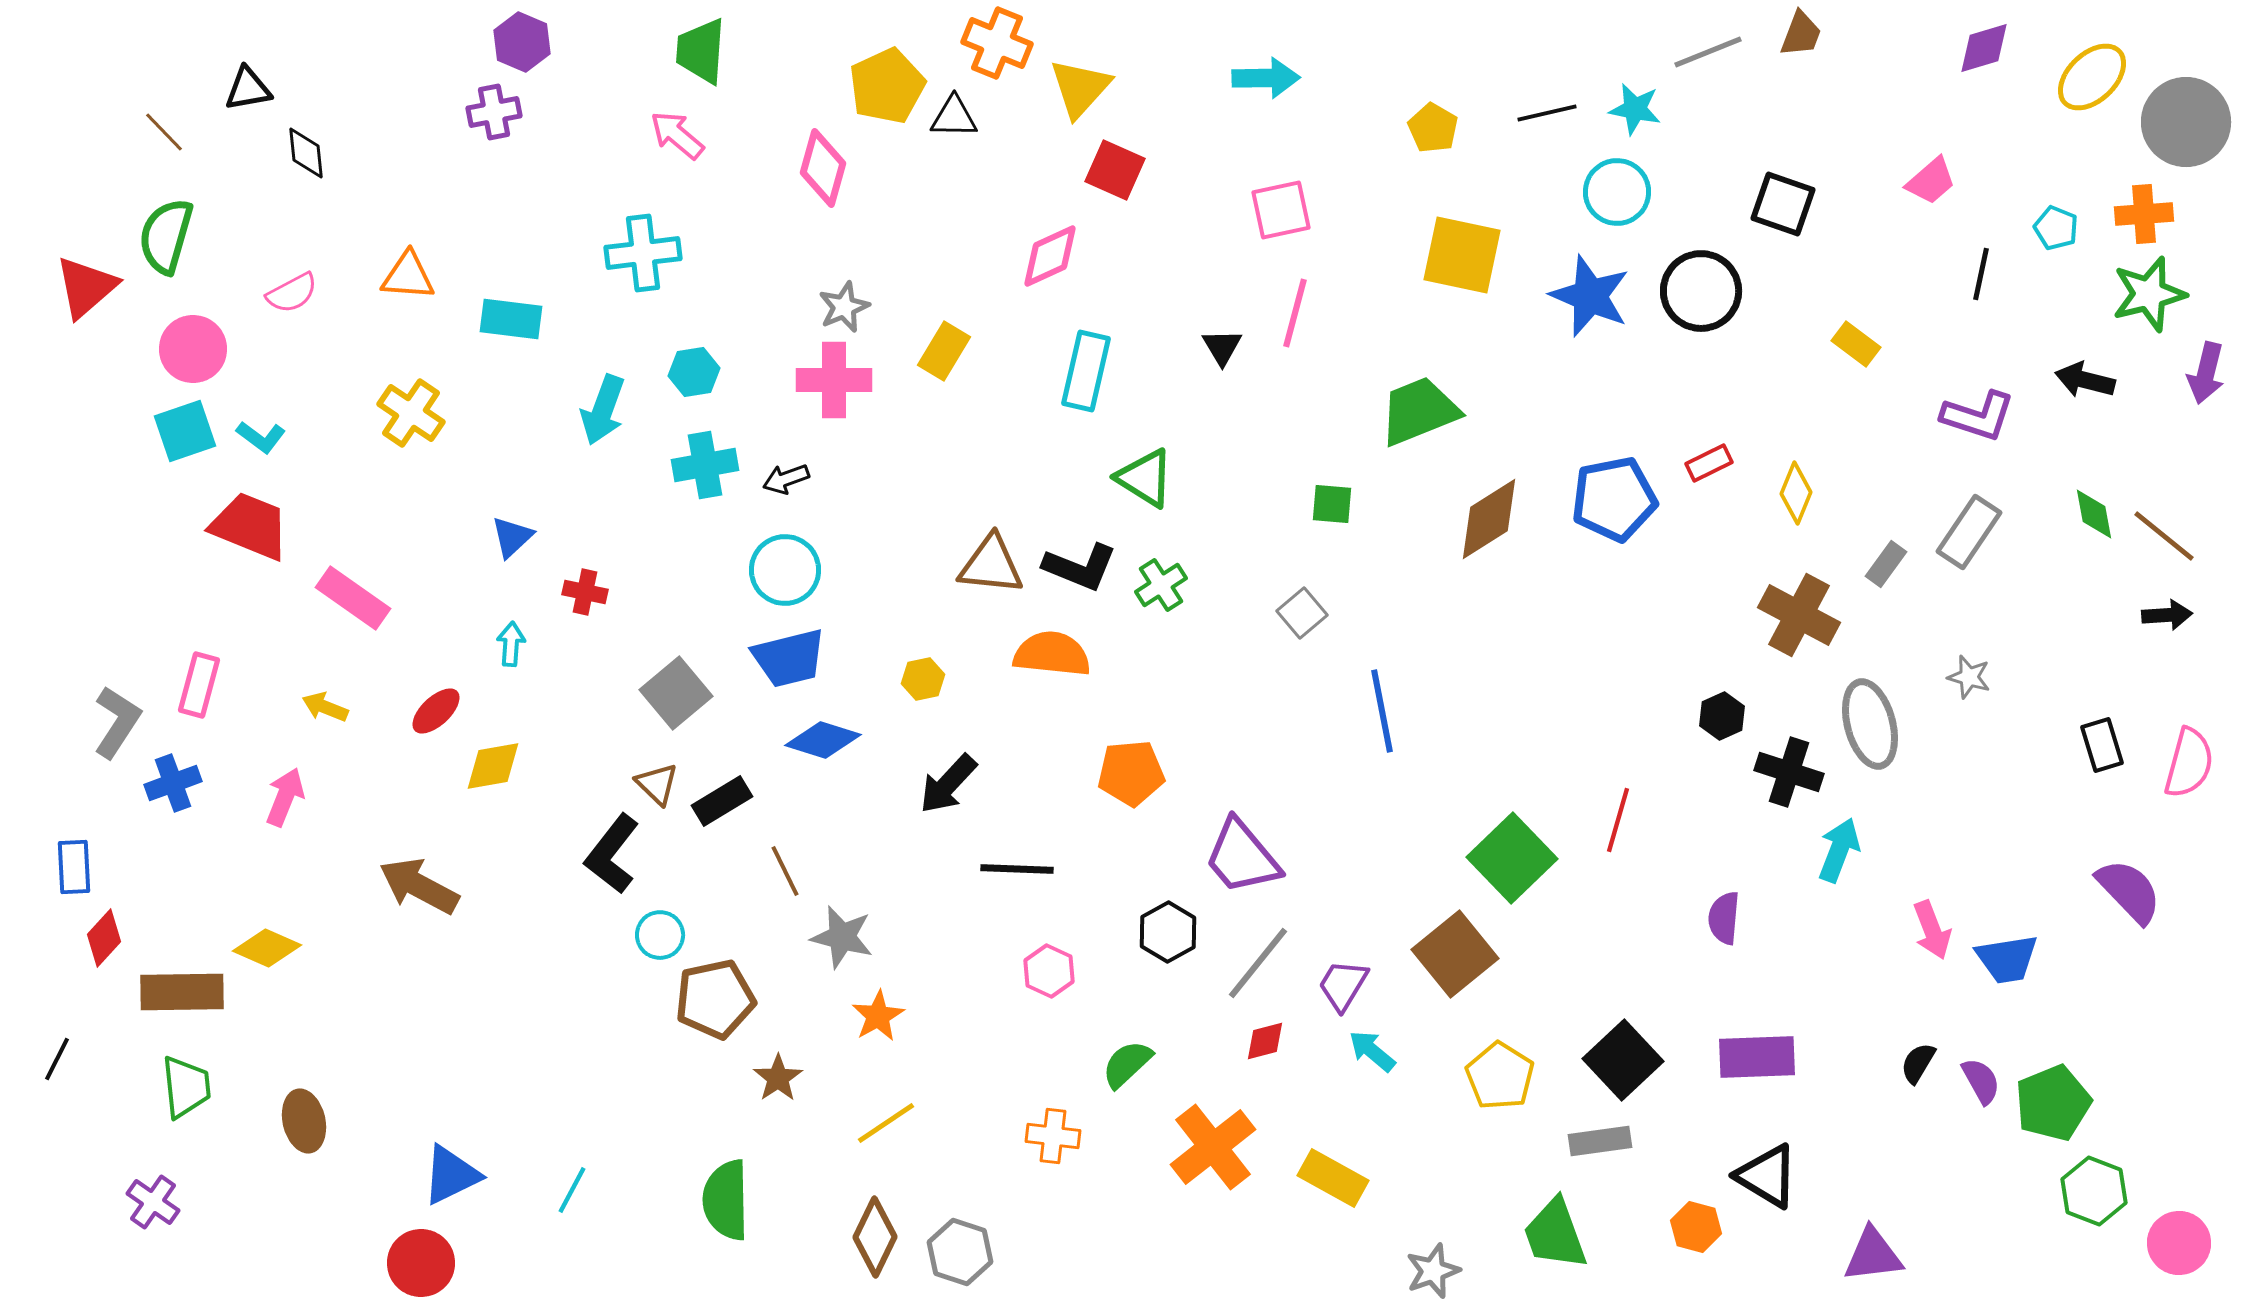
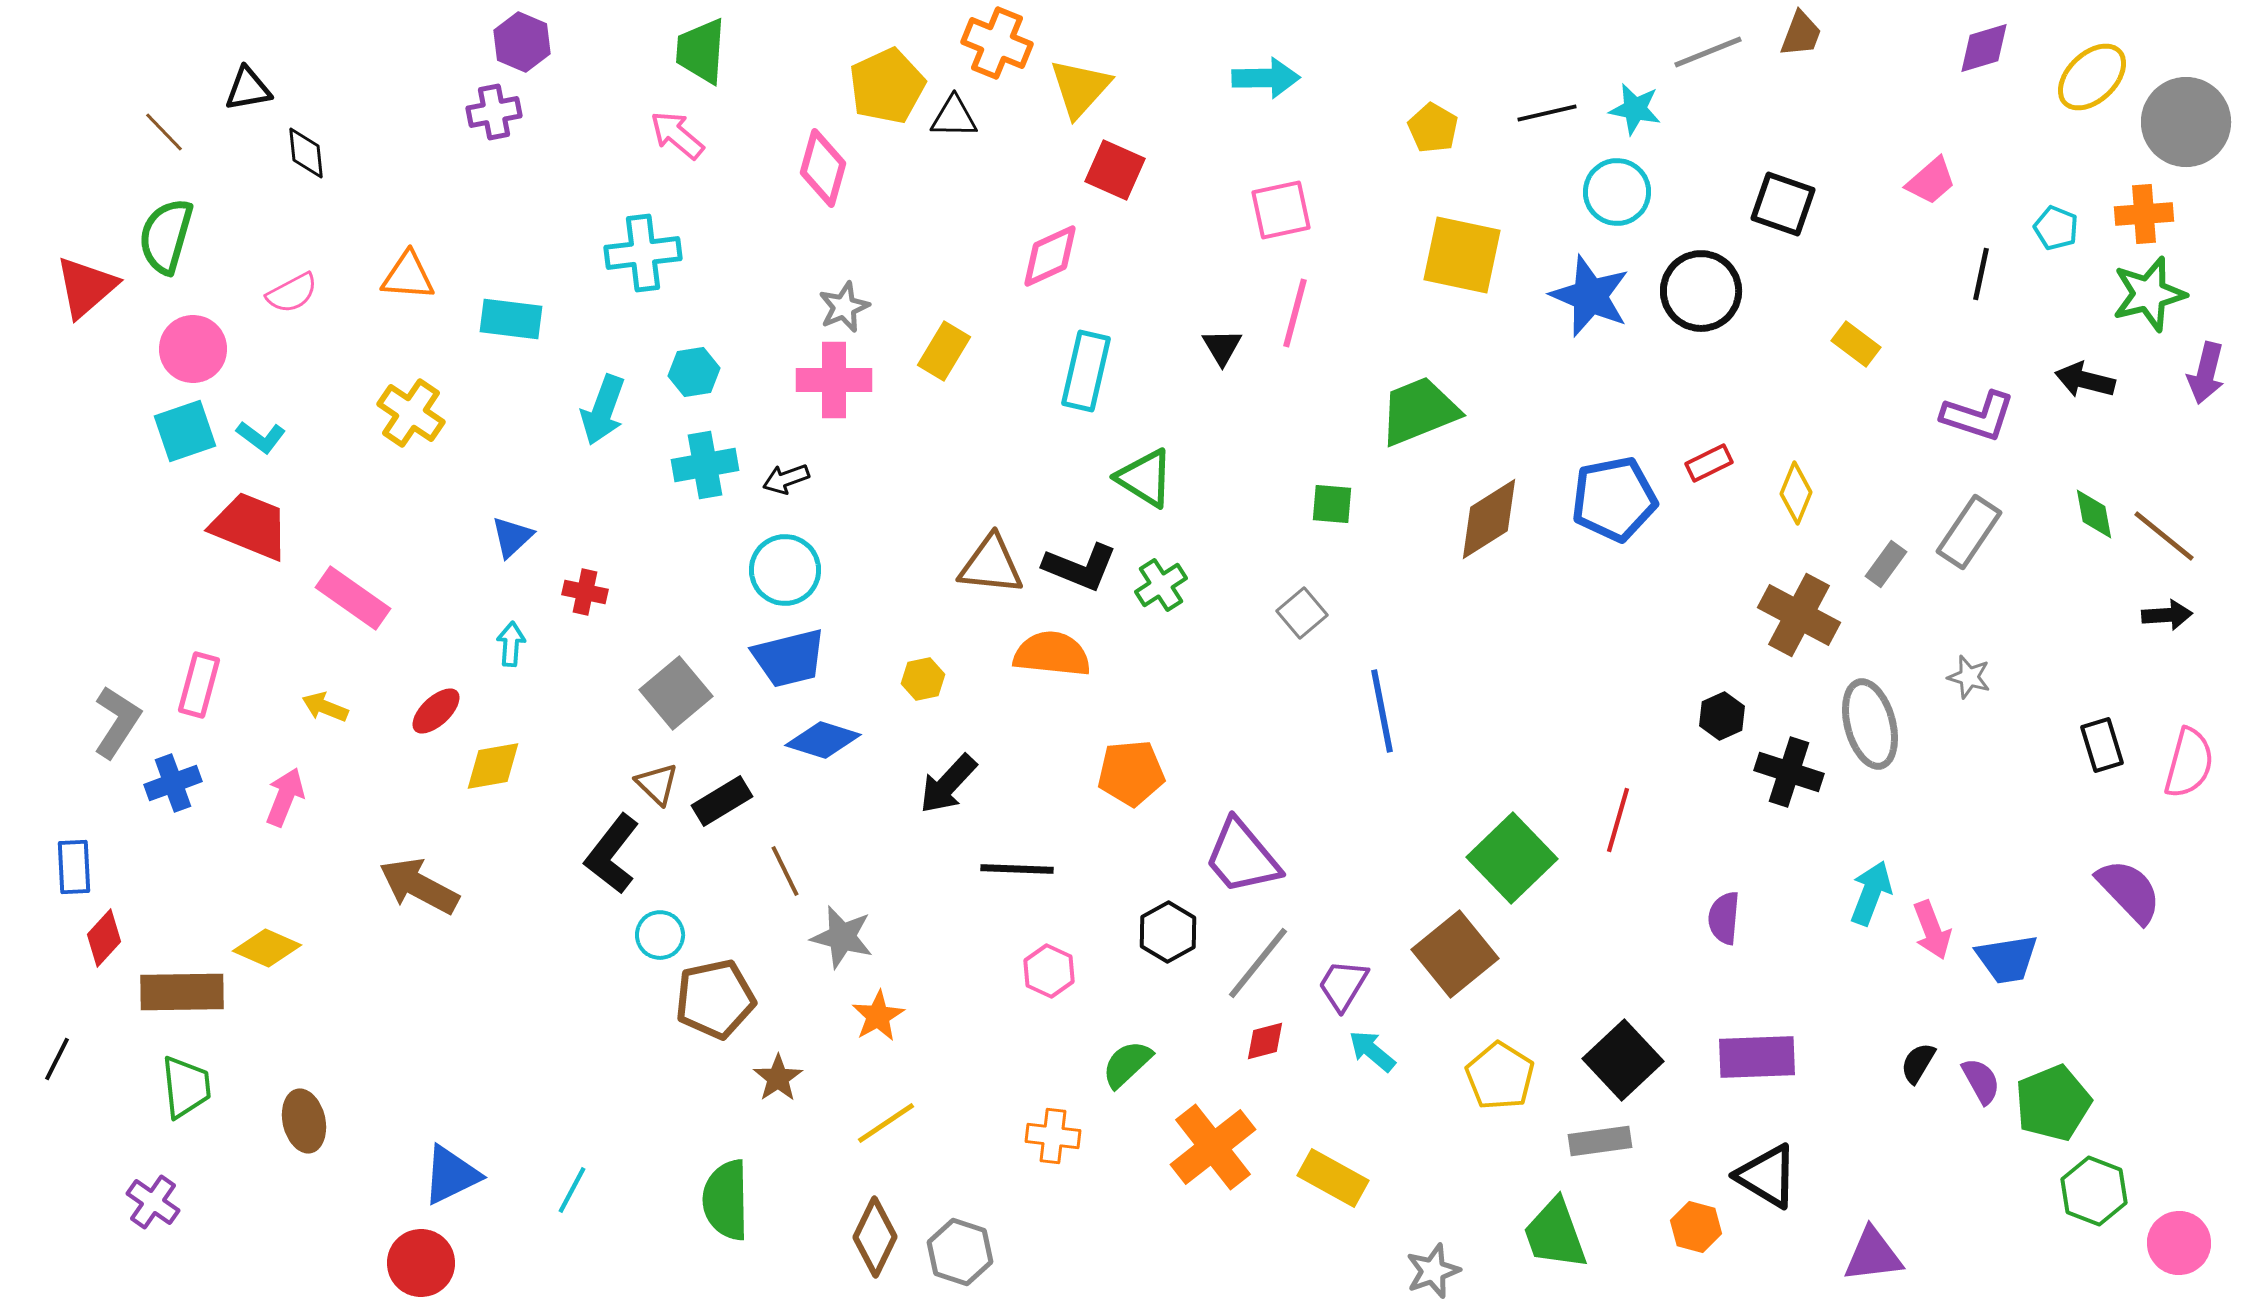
cyan arrow at (1839, 850): moved 32 px right, 43 px down
